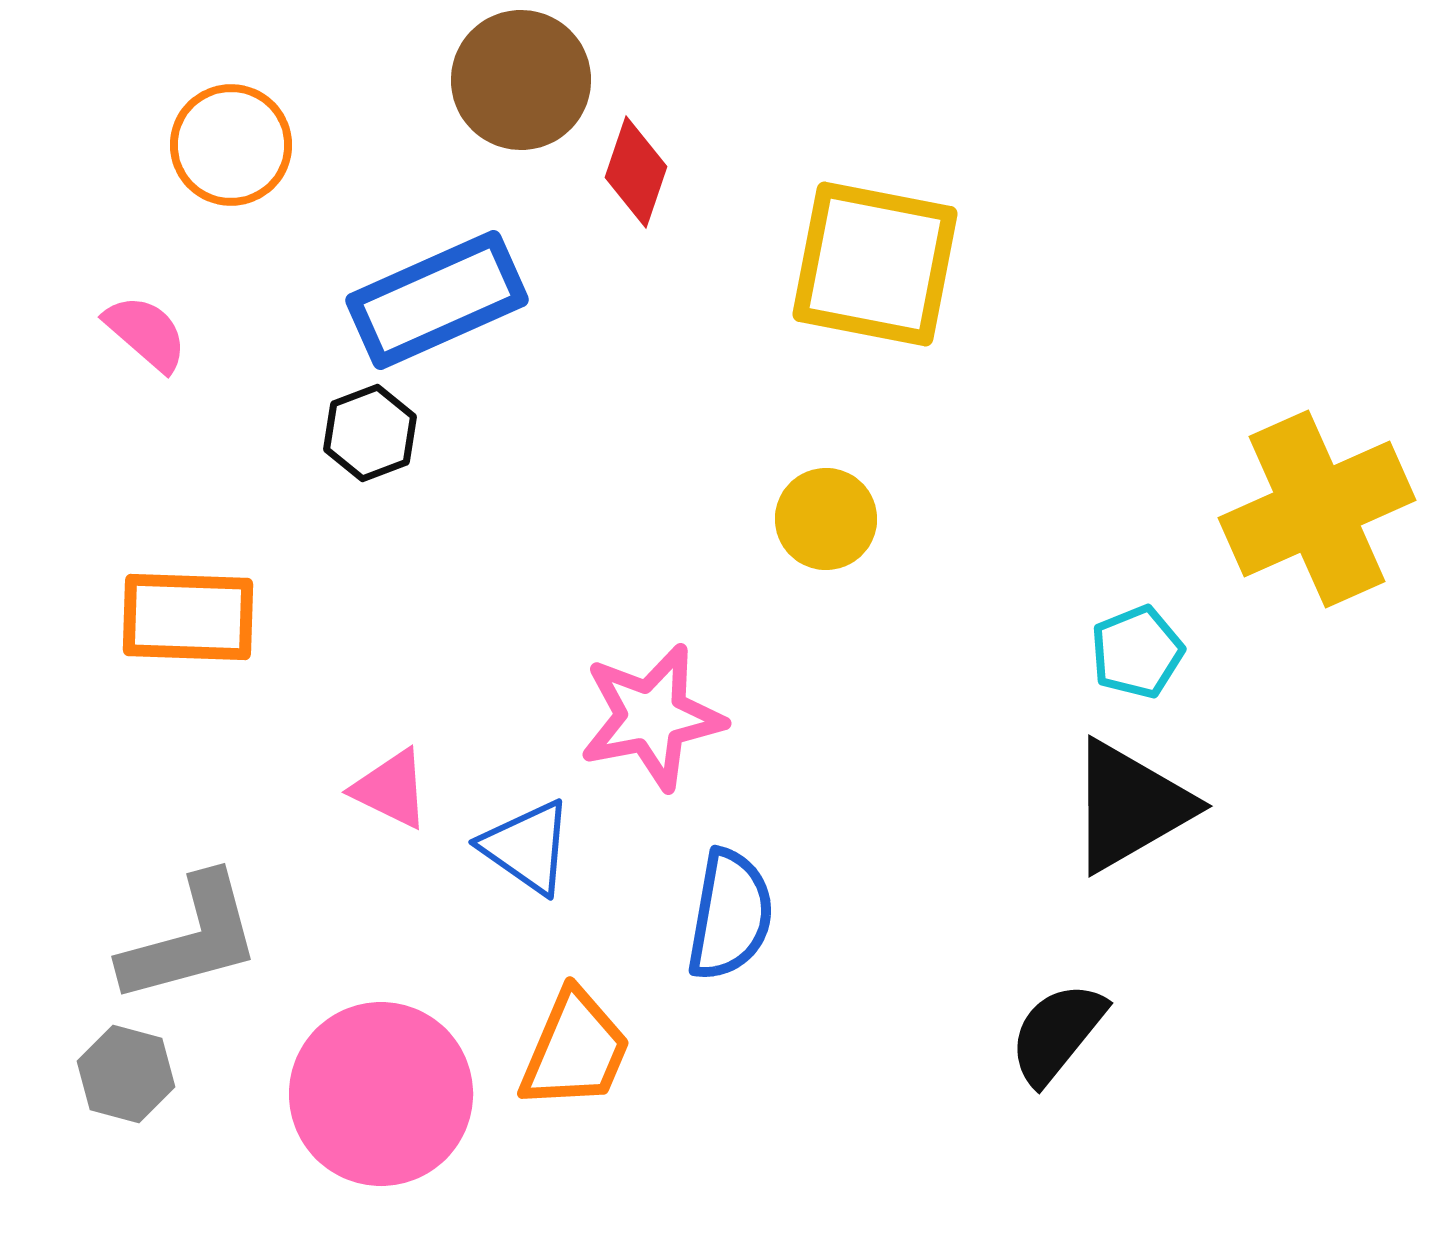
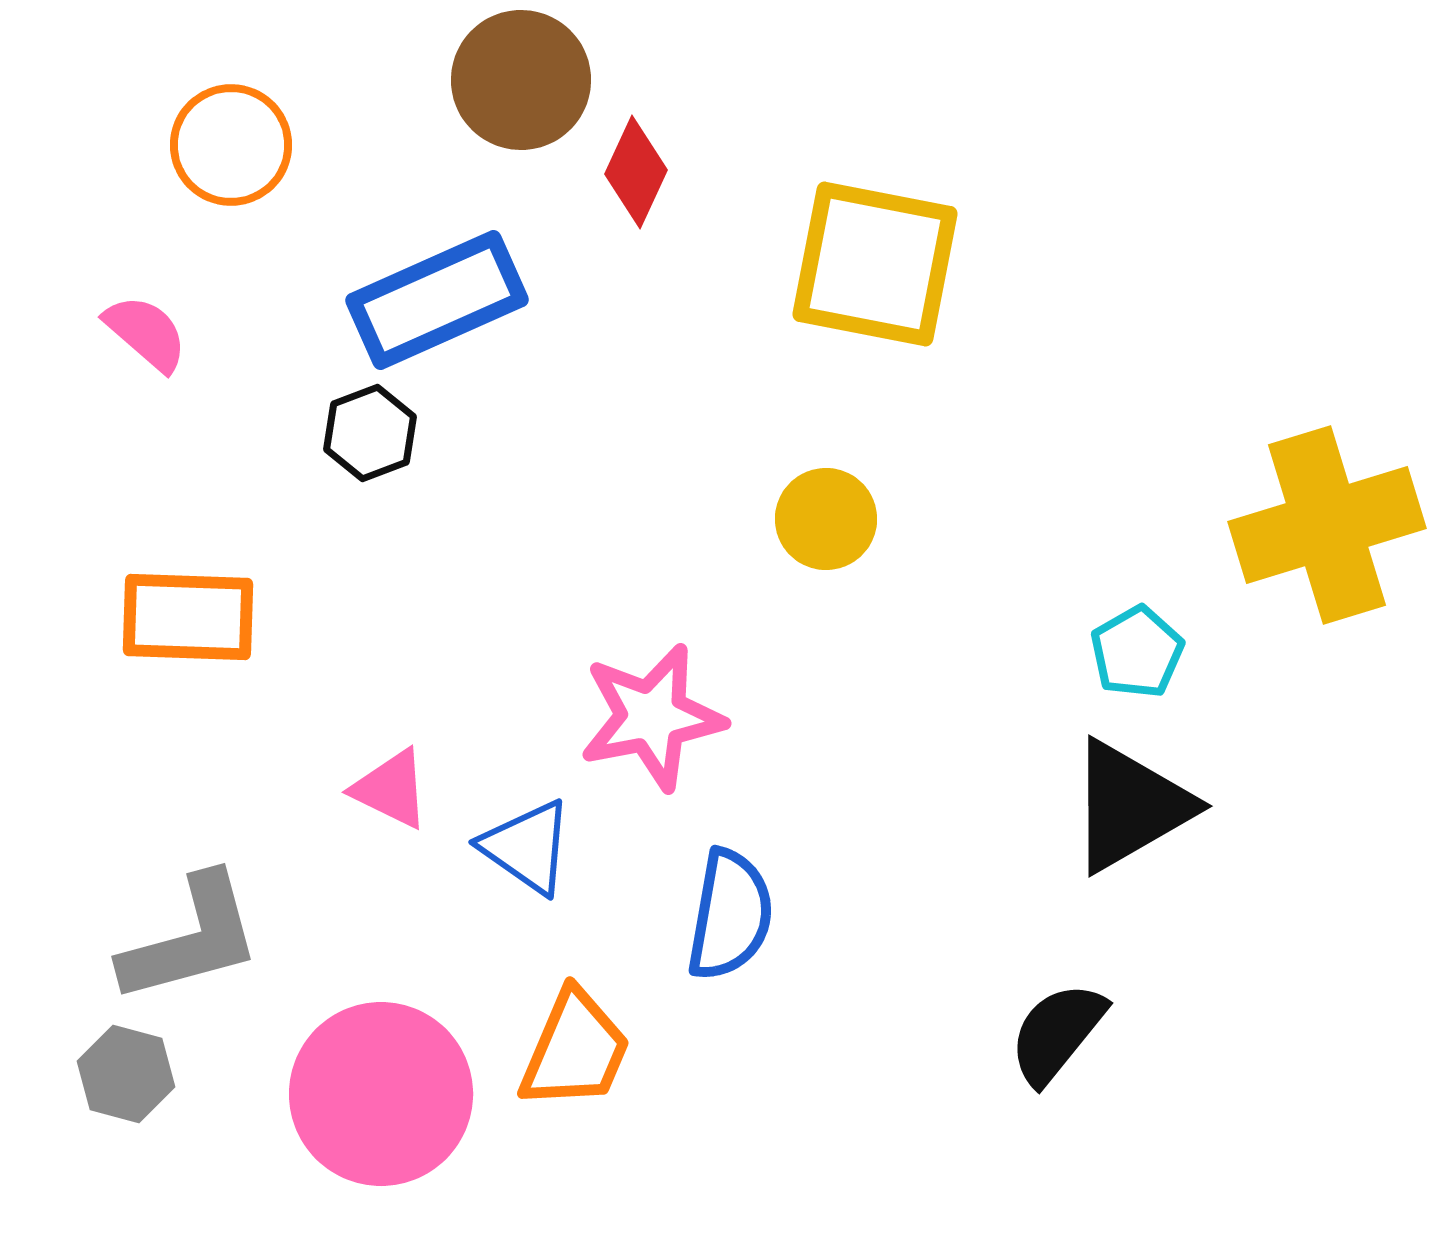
red diamond: rotated 6 degrees clockwise
yellow cross: moved 10 px right, 16 px down; rotated 7 degrees clockwise
cyan pentagon: rotated 8 degrees counterclockwise
